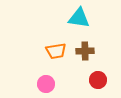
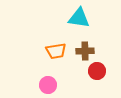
red circle: moved 1 px left, 9 px up
pink circle: moved 2 px right, 1 px down
